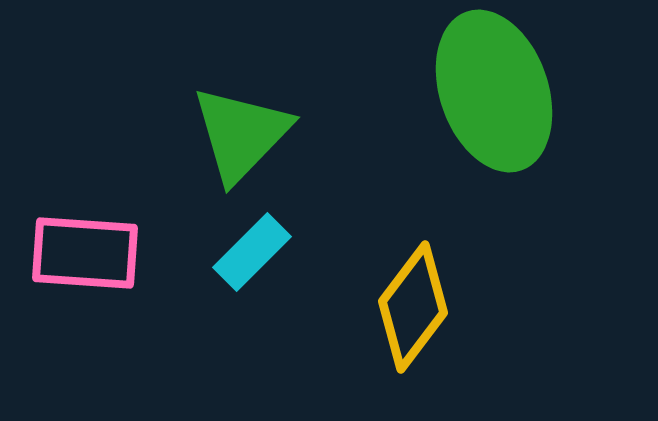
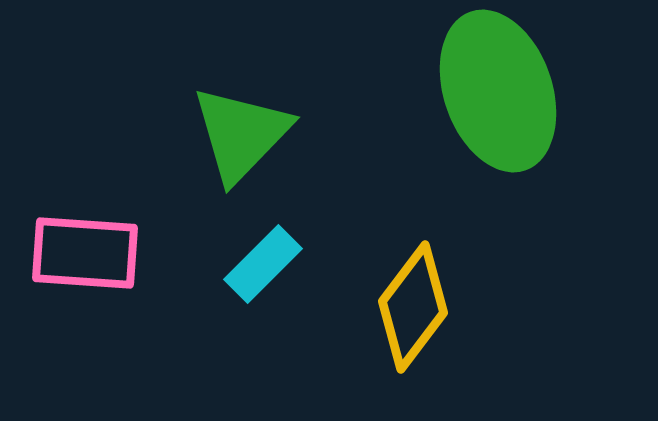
green ellipse: moved 4 px right
cyan rectangle: moved 11 px right, 12 px down
